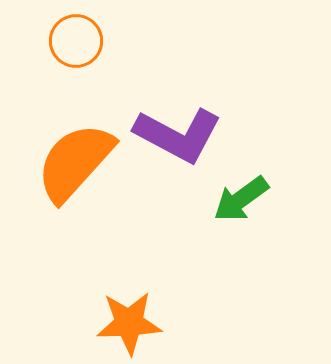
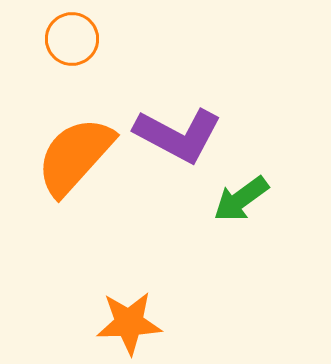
orange circle: moved 4 px left, 2 px up
orange semicircle: moved 6 px up
